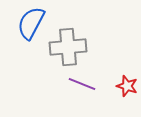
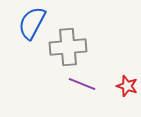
blue semicircle: moved 1 px right
